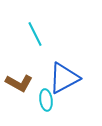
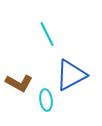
cyan line: moved 12 px right
blue triangle: moved 7 px right, 3 px up
